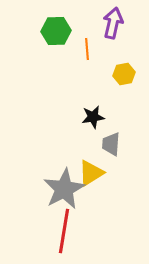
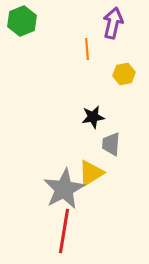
green hexagon: moved 34 px left, 10 px up; rotated 20 degrees counterclockwise
